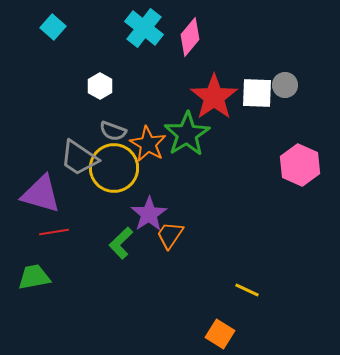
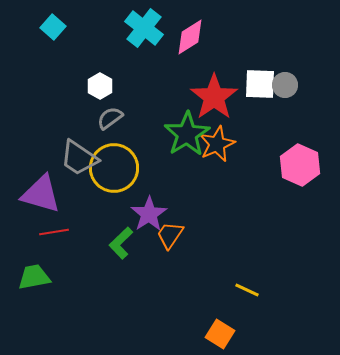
pink diamond: rotated 18 degrees clockwise
white square: moved 3 px right, 9 px up
gray semicircle: moved 3 px left, 13 px up; rotated 124 degrees clockwise
orange star: moved 69 px right; rotated 18 degrees clockwise
